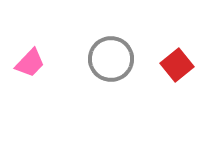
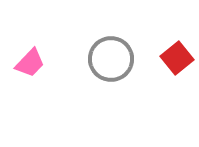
red square: moved 7 px up
